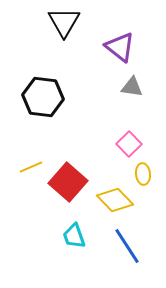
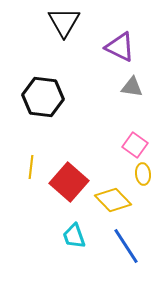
purple triangle: rotated 12 degrees counterclockwise
pink square: moved 6 px right, 1 px down; rotated 10 degrees counterclockwise
yellow line: rotated 60 degrees counterclockwise
red square: moved 1 px right
yellow diamond: moved 2 px left
blue line: moved 1 px left
